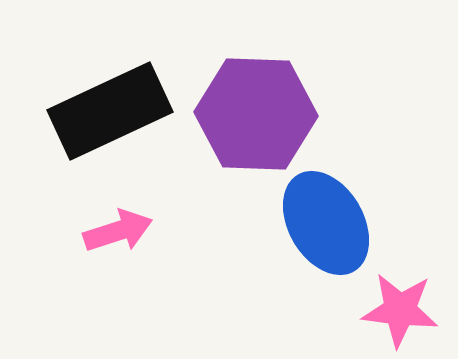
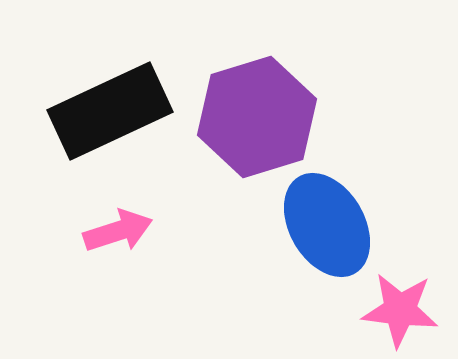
purple hexagon: moved 1 px right, 3 px down; rotated 19 degrees counterclockwise
blue ellipse: moved 1 px right, 2 px down
